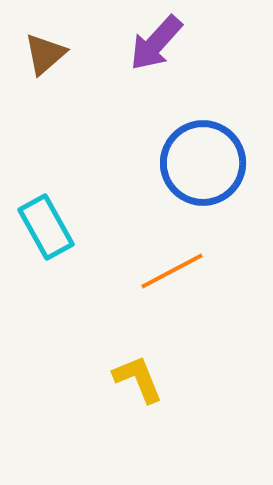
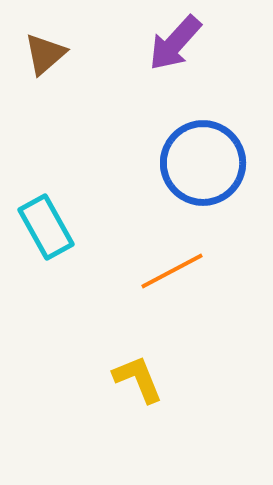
purple arrow: moved 19 px right
